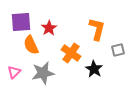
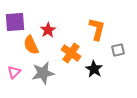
purple square: moved 6 px left
red star: moved 1 px left, 2 px down
